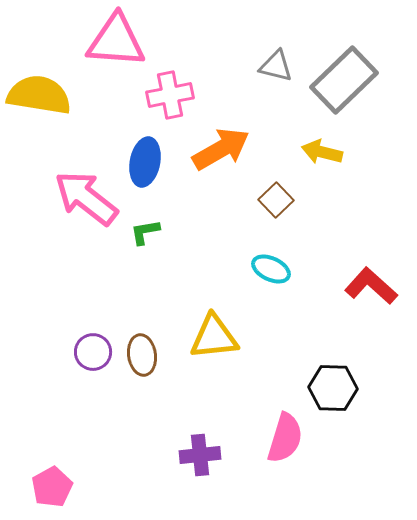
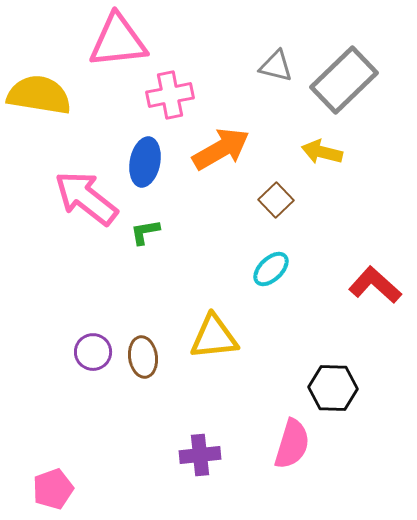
pink triangle: moved 2 px right; rotated 10 degrees counterclockwise
cyan ellipse: rotated 69 degrees counterclockwise
red L-shape: moved 4 px right, 1 px up
brown ellipse: moved 1 px right, 2 px down
pink semicircle: moved 7 px right, 6 px down
pink pentagon: moved 1 px right, 2 px down; rotated 9 degrees clockwise
